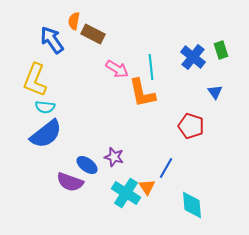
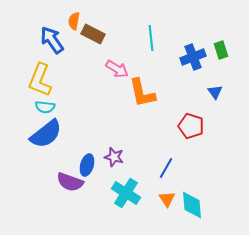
blue cross: rotated 30 degrees clockwise
cyan line: moved 29 px up
yellow L-shape: moved 5 px right
blue ellipse: rotated 70 degrees clockwise
orange triangle: moved 20 px right, 12 px down
